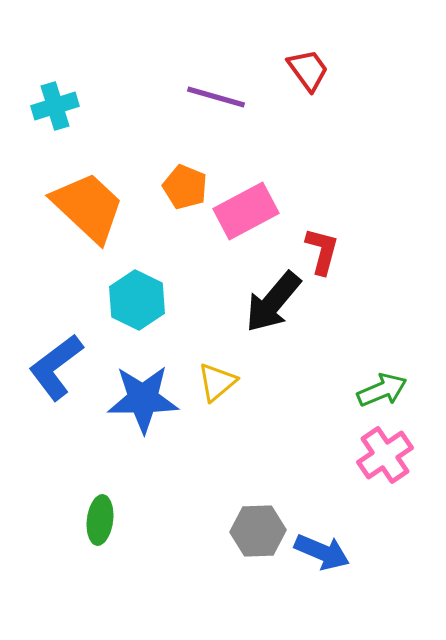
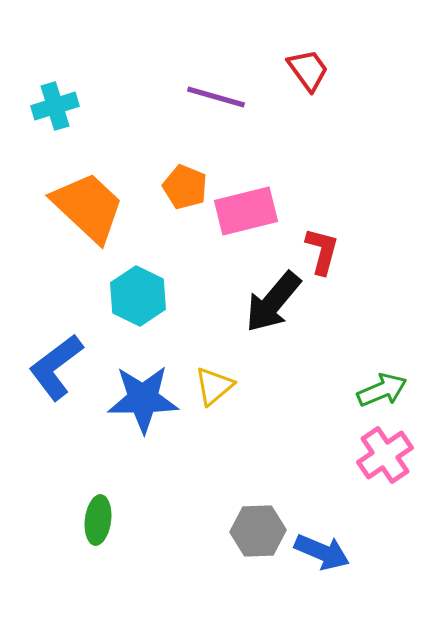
pink rectangle: rotated 14 degrees clockwise
cyan hexagon: moved 1 px right, 4 px up
yellow triangle: moved 3 px left, 4 px down
green ellipse: moved 2 px left
